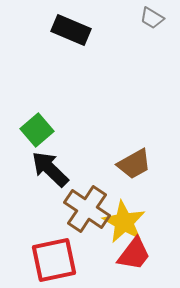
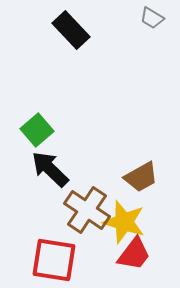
black rectangle: rotated 24 degrees clockwise
brown trapezoid: moved 7 px right, 13 px down
brown cross: moved 1 px down
yellow star: rotated 12 degrees counterclockwise
red square: rotated 21 degrees clockwise
